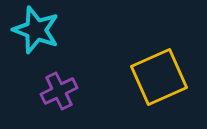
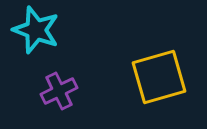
yellow square: rotated 8 degrees clockwise
